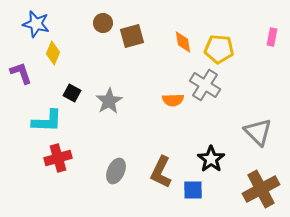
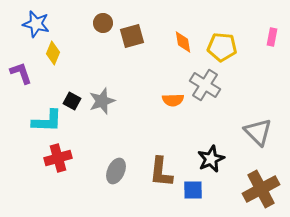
yellow pentagon: moved 3 px right, 2 px up
black square: moved 8 px down
gray star: moved 7 px left; rotated 12 degrees clockwise
black star: rotated 12 degrees clockwise
brown L-shape: rotated 20 degrees counterclockwise
